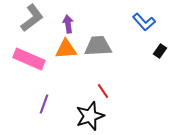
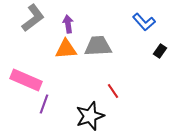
gray L-shape: moved 1 px right
pink rectangle: moved 3 px left, 21 px down
red line: moved 10 px right
